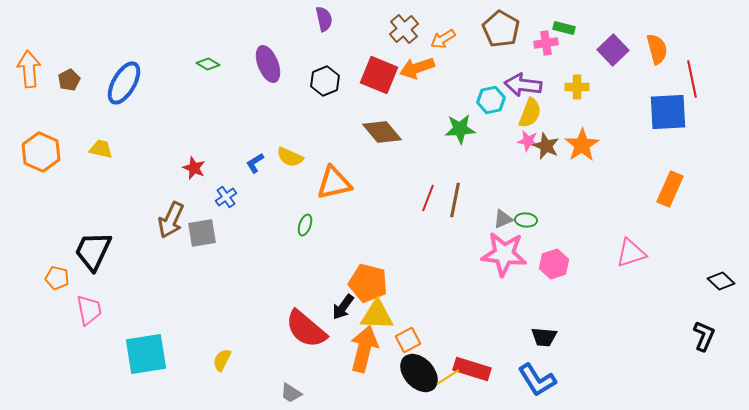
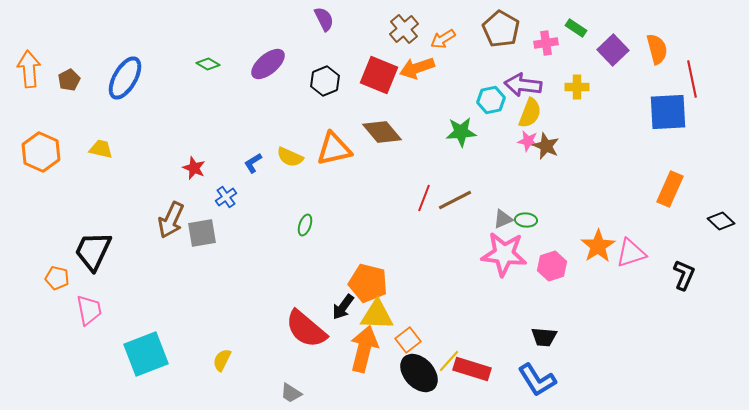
purple semicircle at (324, 19): rotated 15 degrees counterclockwise
green rectangle at (564, 28): moved 12 px right; rotated 20 degrees clockwise
purple ellipse at (268, 64): rotated 72 degrees clockwise
blue ellipse at (124, 83): moved 1 px right, 5 px up
green star at (460, 129): moved 1 px right, 3 px down
orange star at (582, 145): moved 16 px right, 101 px down
blue L-shape at (255, 163): moved 2 px left
orange triangle at (334, 183): moved 34 px up
red line at (428, 198): moved 4 px left
brown line at (455, 200): rotated 52 degrees clockwise
pink hexagon at (554, 264): moved 2 px left, 2 px down
black diamond at (721, 281): moved 60 px up
black L-shape at (704, 336): moved 20 px left, 61 px up
orange square at (408, 340): rotated 10 degrees counterclockwise
cyan square at (146, 354): rotated 12 degrees counterclockwise
yellow line at (448, 377): moved 1 px right, 16 px up; rotated 15 degrees counterclockwise
